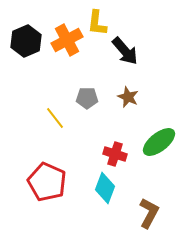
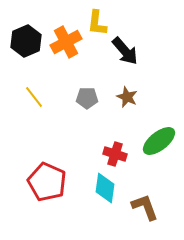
orange cross: moved 1 px left, 2 px down
brown star: moved 1 px left
yellow line: moved 21 px left, 21 px up
green ellipse: moved 1 px up
cyan diamond: rotated 12 degrees counterclockwise
brown L-shape: moved 4 px left, 6 px up; rotated 48 degrees counterclockwise
